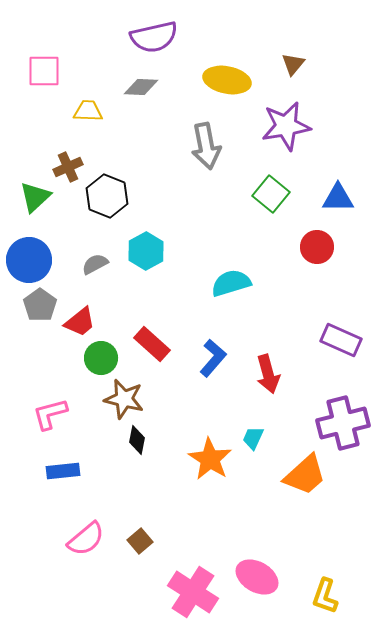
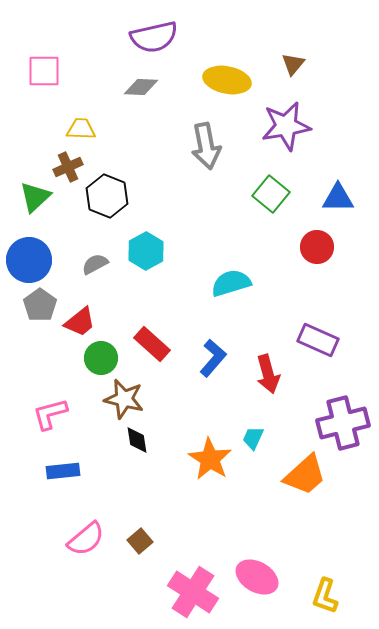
yellow trapezoid: moved 7 px left, 18 px down
purple rectangle: moved 23 px left
black diamond: rotated 20 degrees counterclockwise
